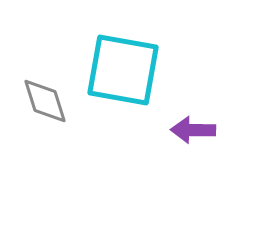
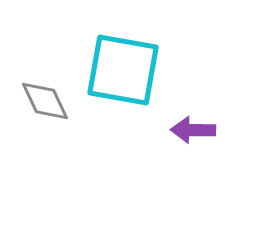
gray diamond: rotated 8 degrees counterclockwise
